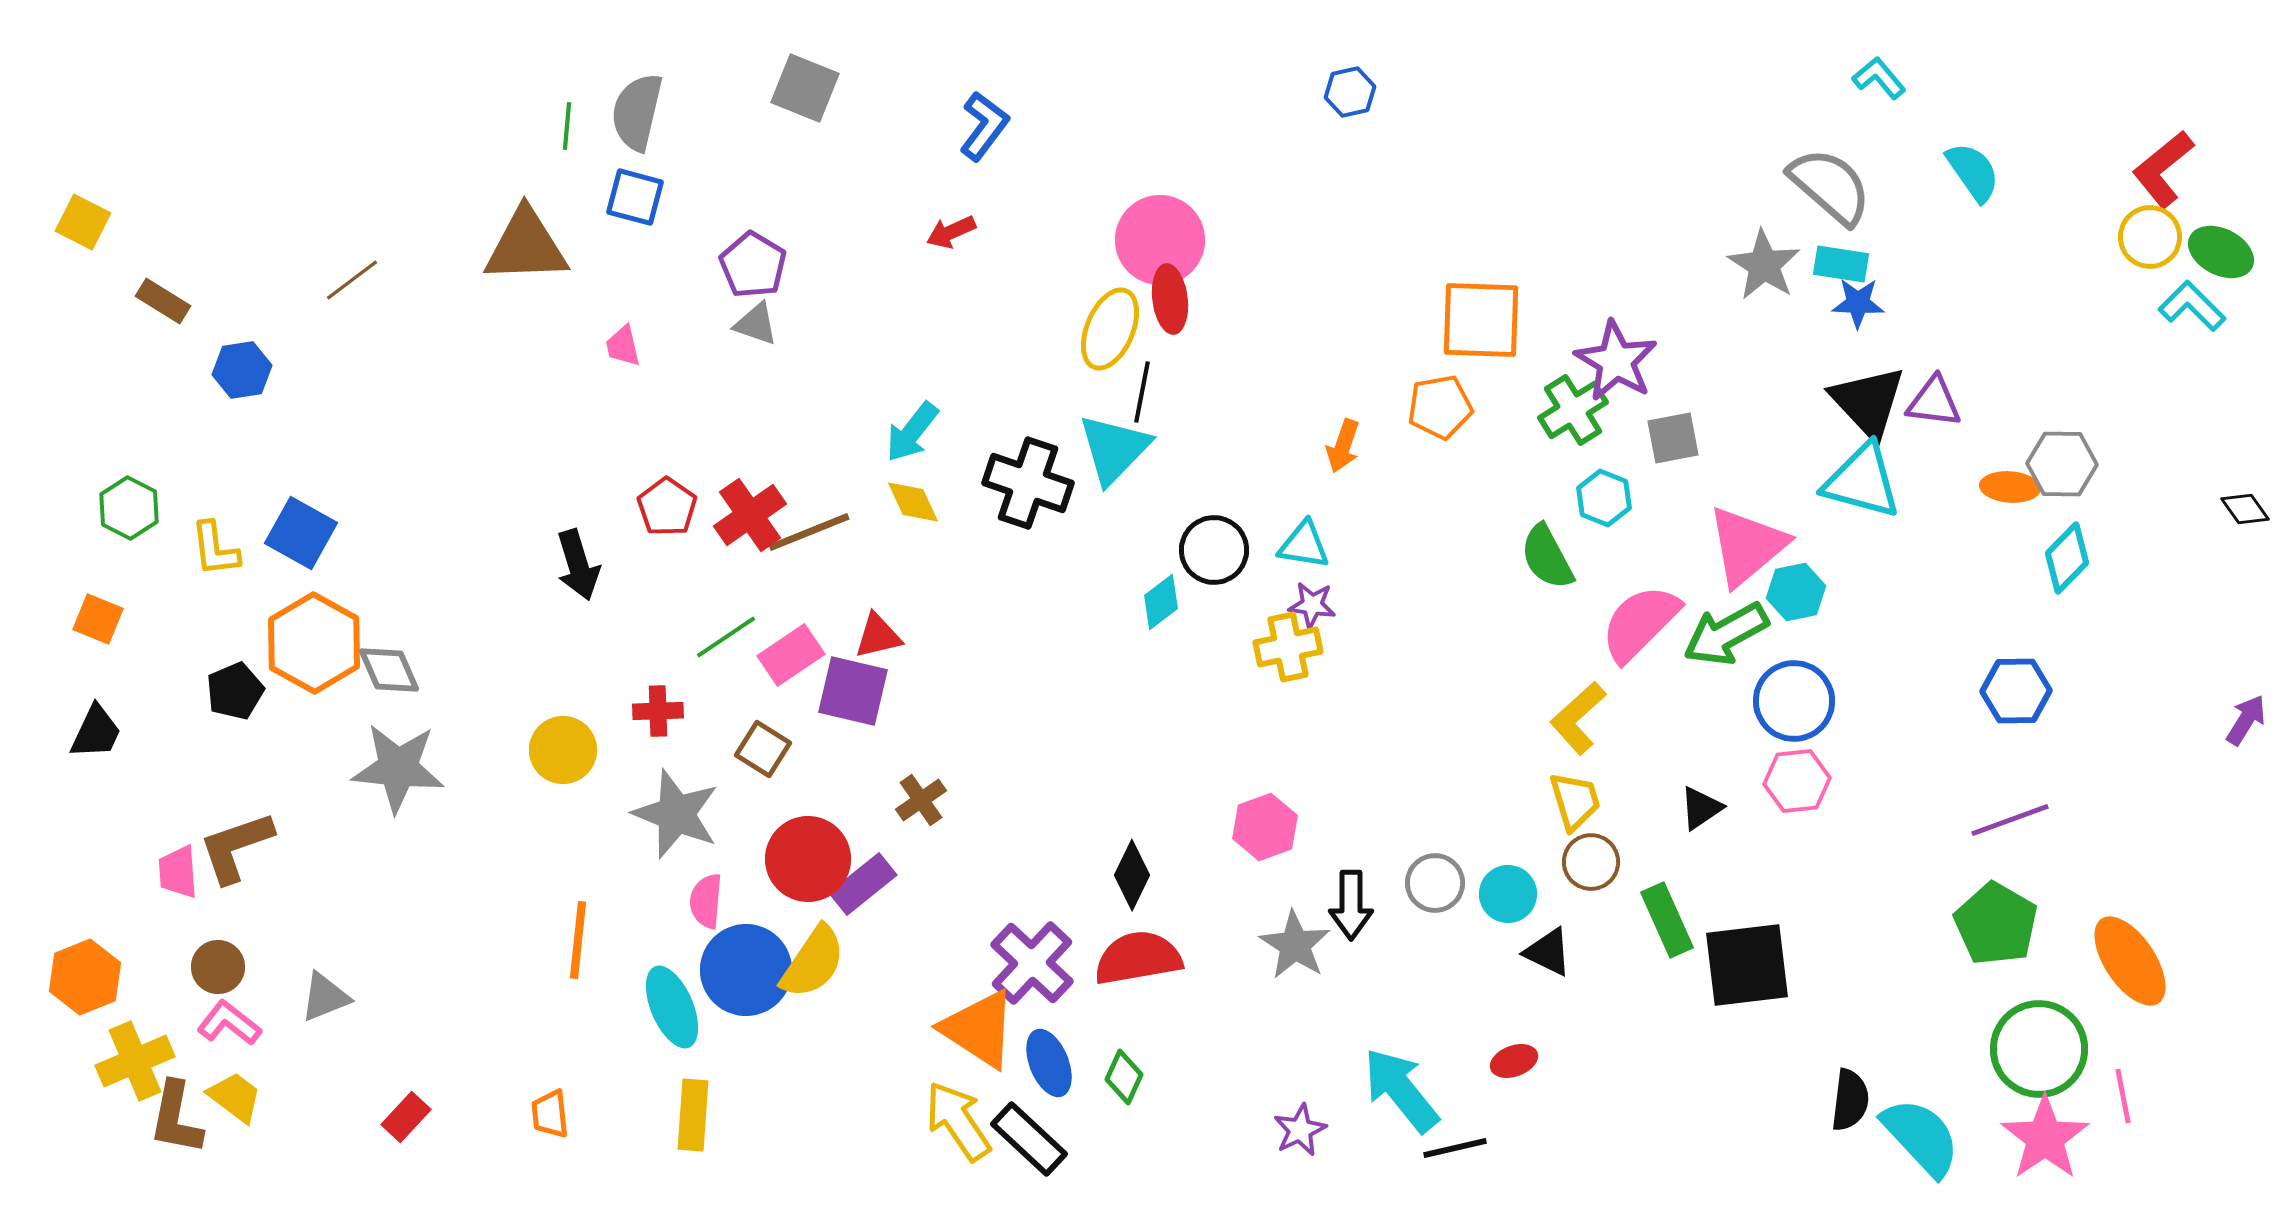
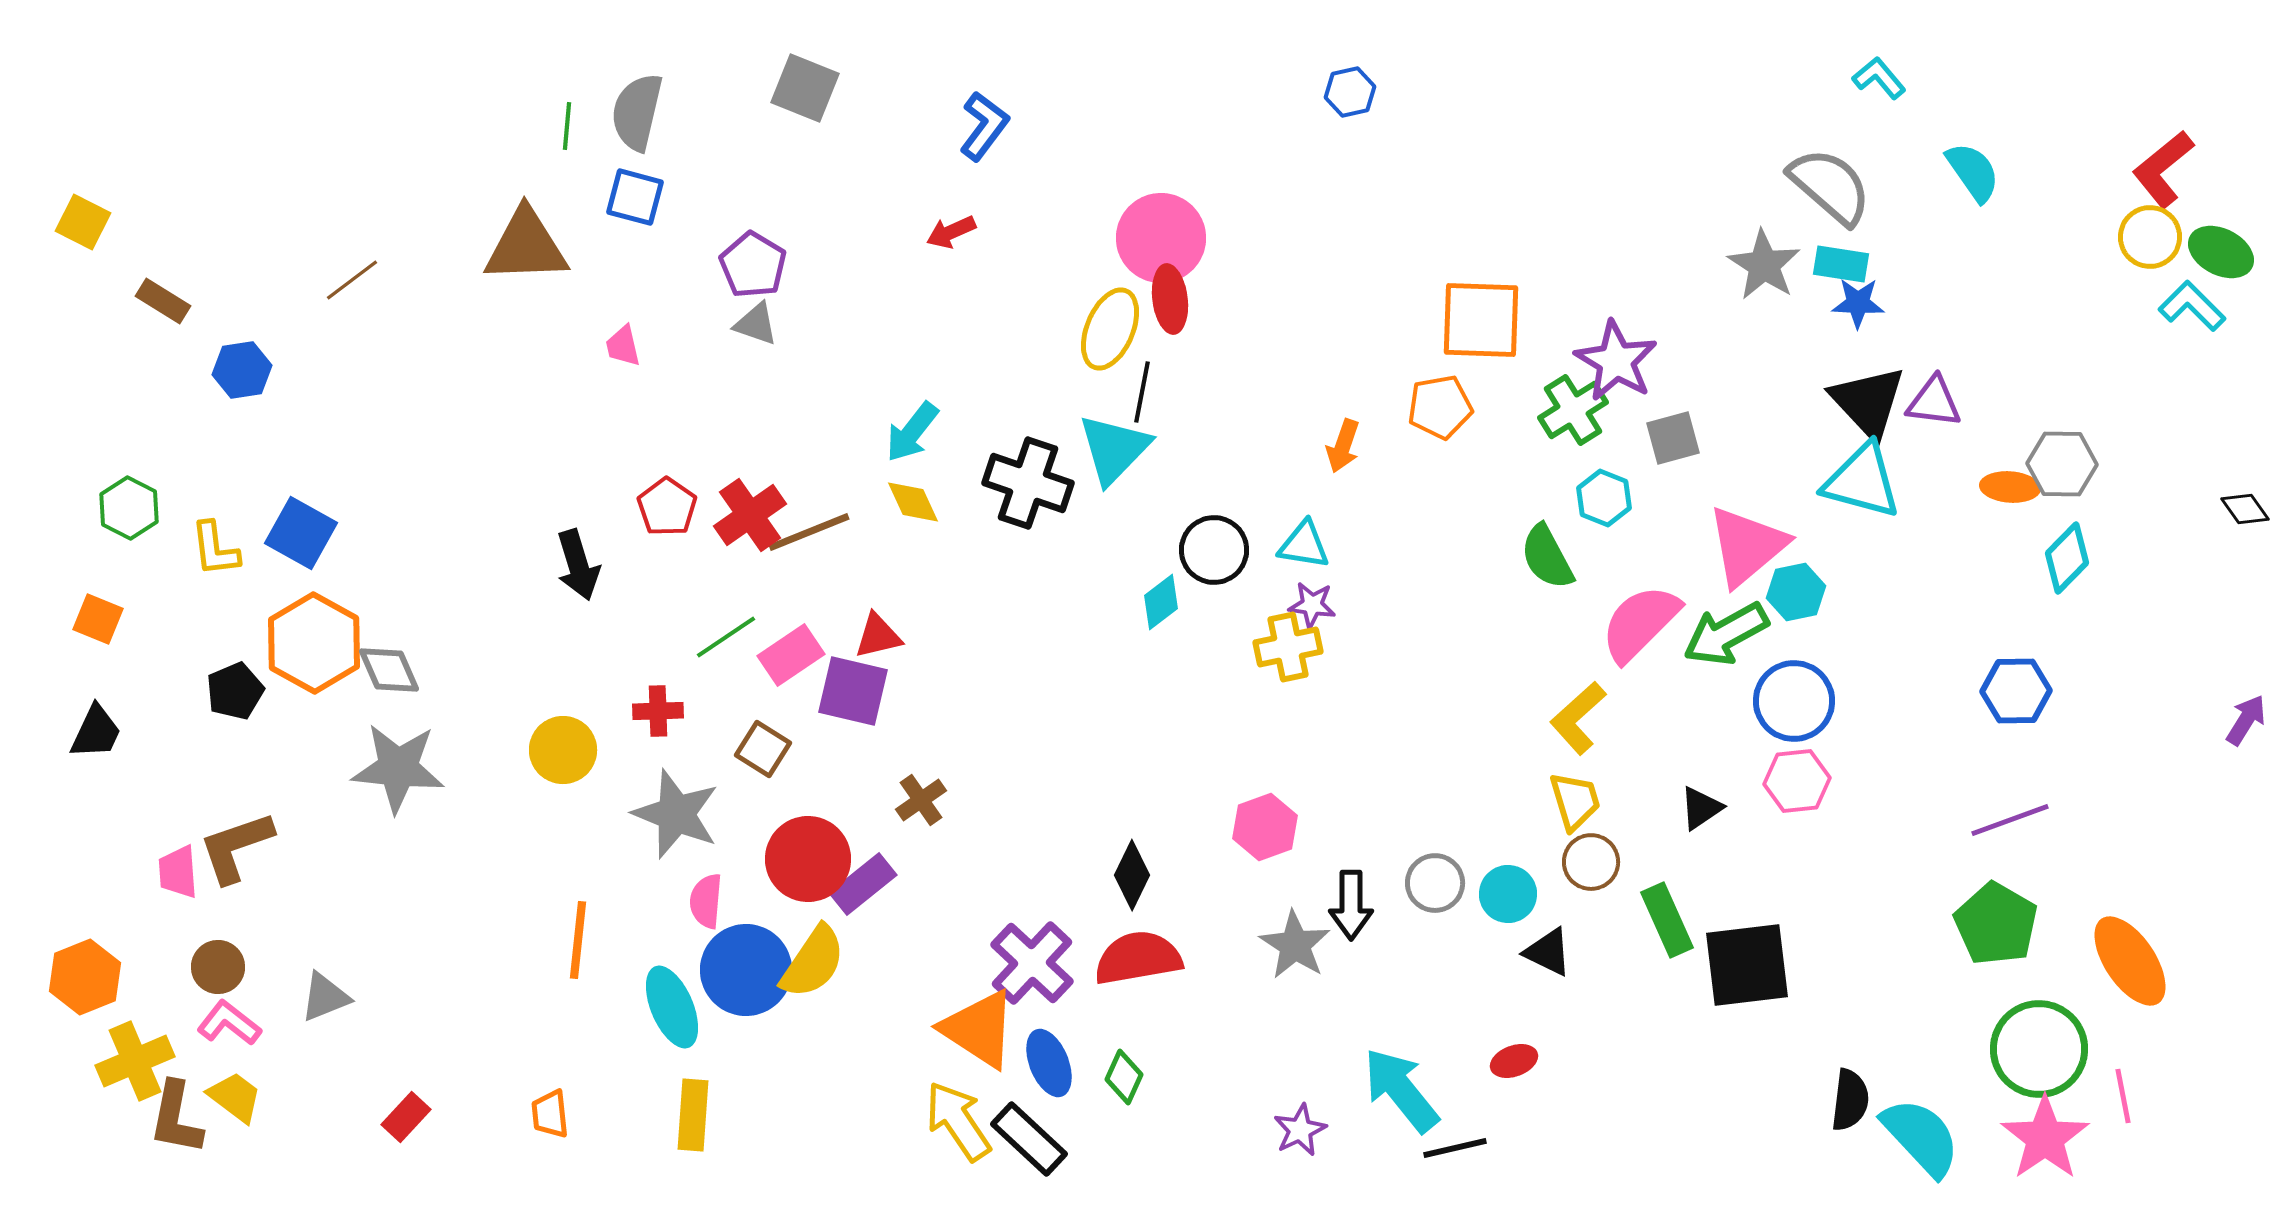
pink circle at (1160, 240): moved 1 px right, 2 px up
gray square at (1673, 438): rotated 4 degrees counterclockwise
